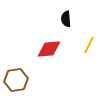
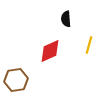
yellow line: rotated 12 degrees counterclockwise
red diamond: moved 1 px right, 2 px down; rotated 20 degrees counterclockwise
